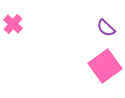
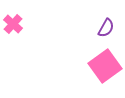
purple semicircle: rotated 102 degrees counterclockwise
